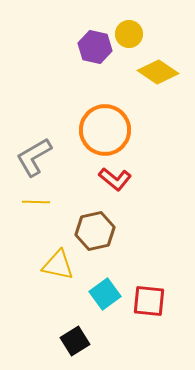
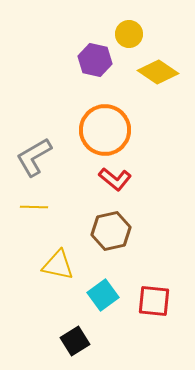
purple hexagon: moved 13 px down
yellow line: moved 2 px left, 5 px down
brown hexagon: moved 16 px right
cyan square: moved 2 px left, 1 px down
red square: moved 5 px right
